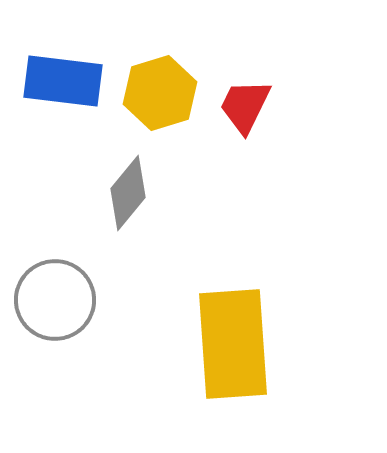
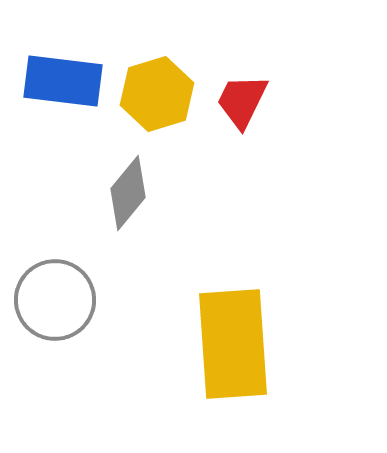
yellow hexagon: moved 3 px left, 1 px down
red trapezoid: moved 3 px left, 5 px up
